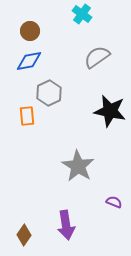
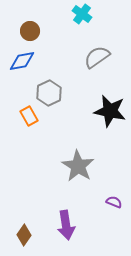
blue diamond: moved 7 px left
orange rectangle: moved 2 px right; rotated 24 degrees counterclockwise
